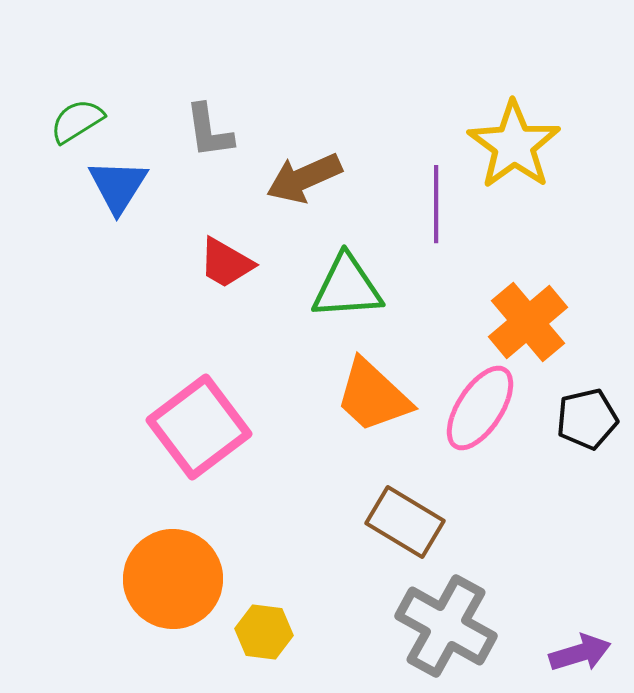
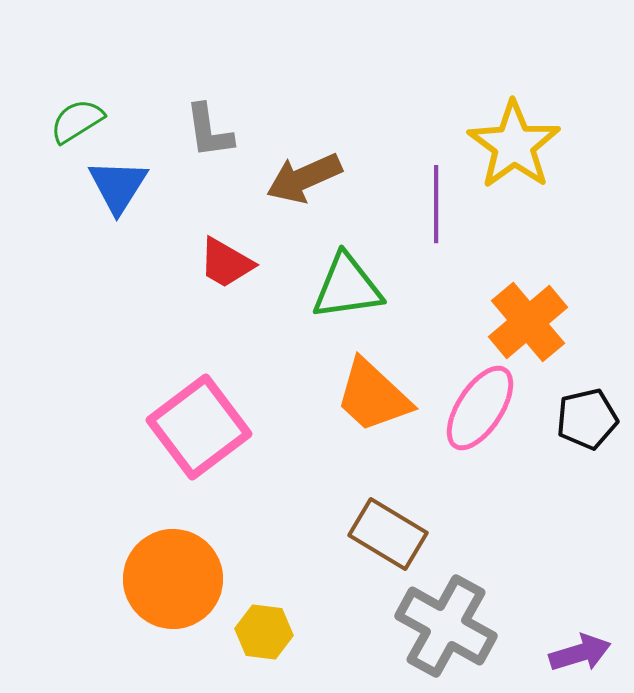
green triangle: rotated 4 degrees counterclockwise
brown rectangle: moved 17 px left, 12 px down
